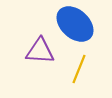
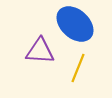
yellow line: moved 1 px left, 1 px up
